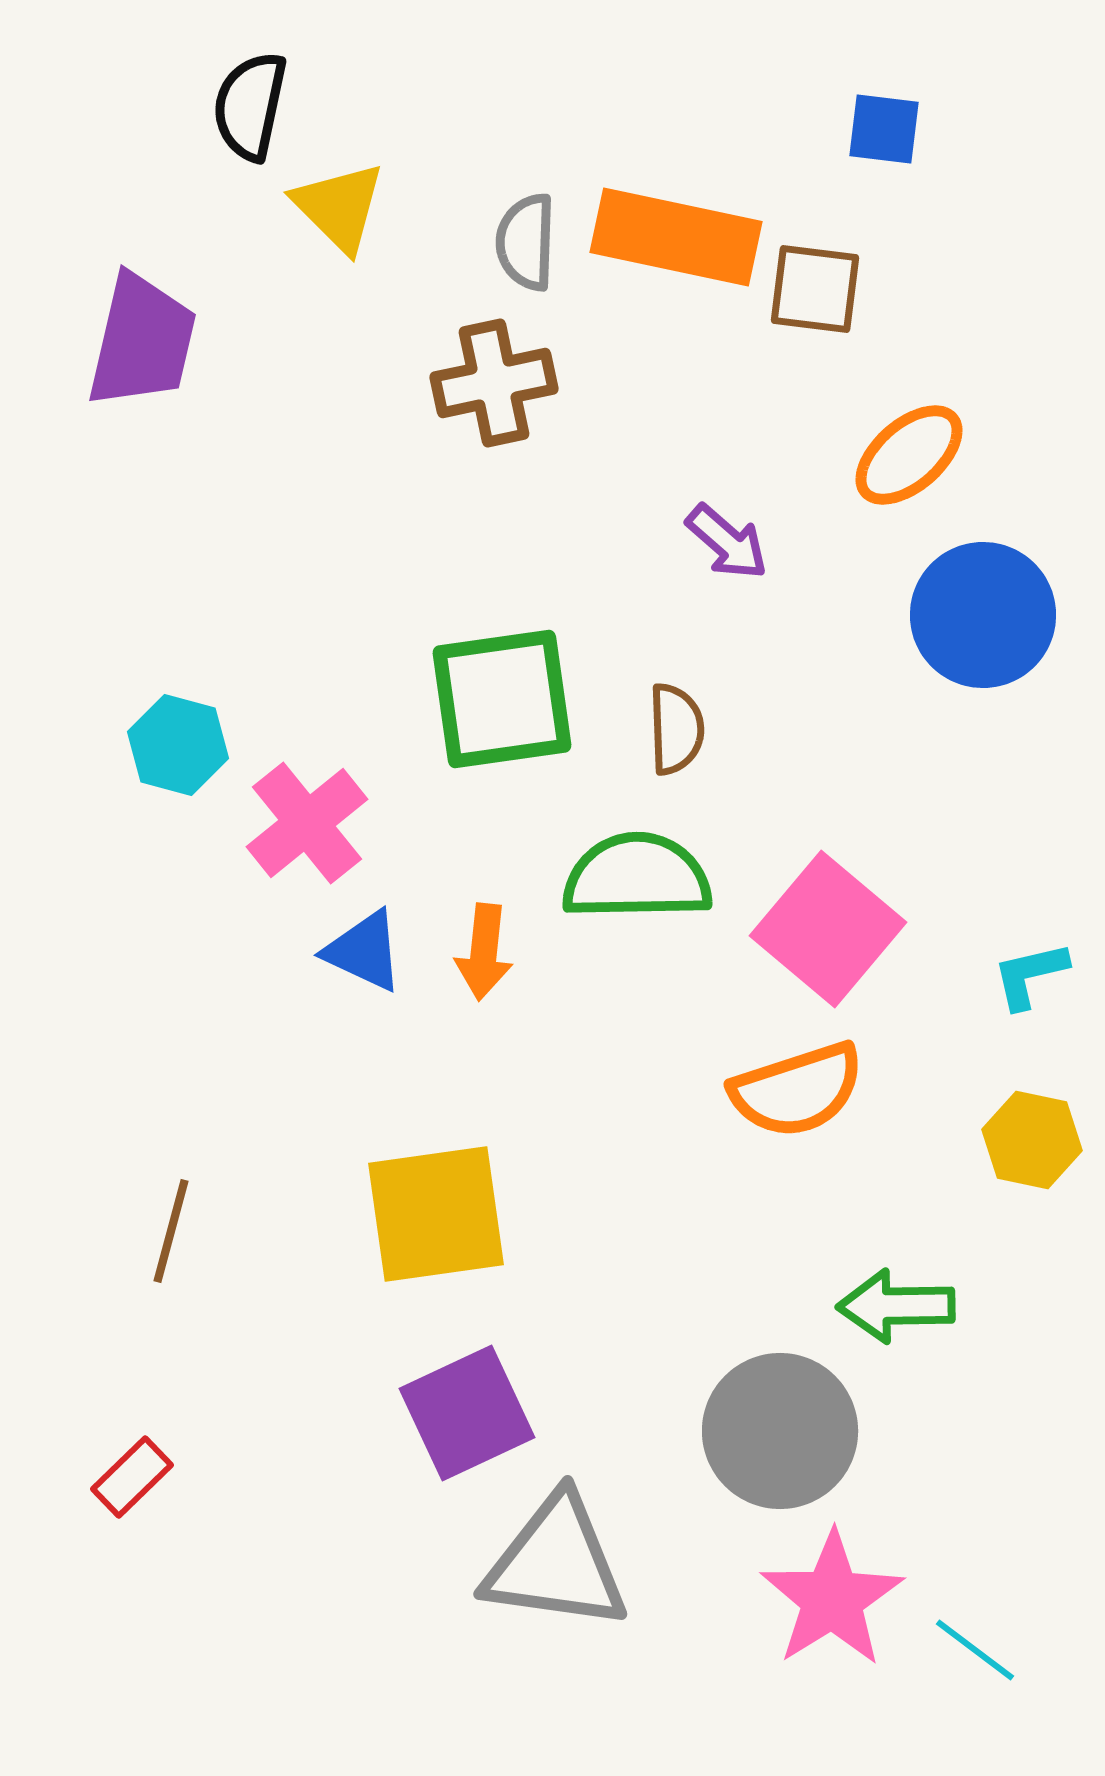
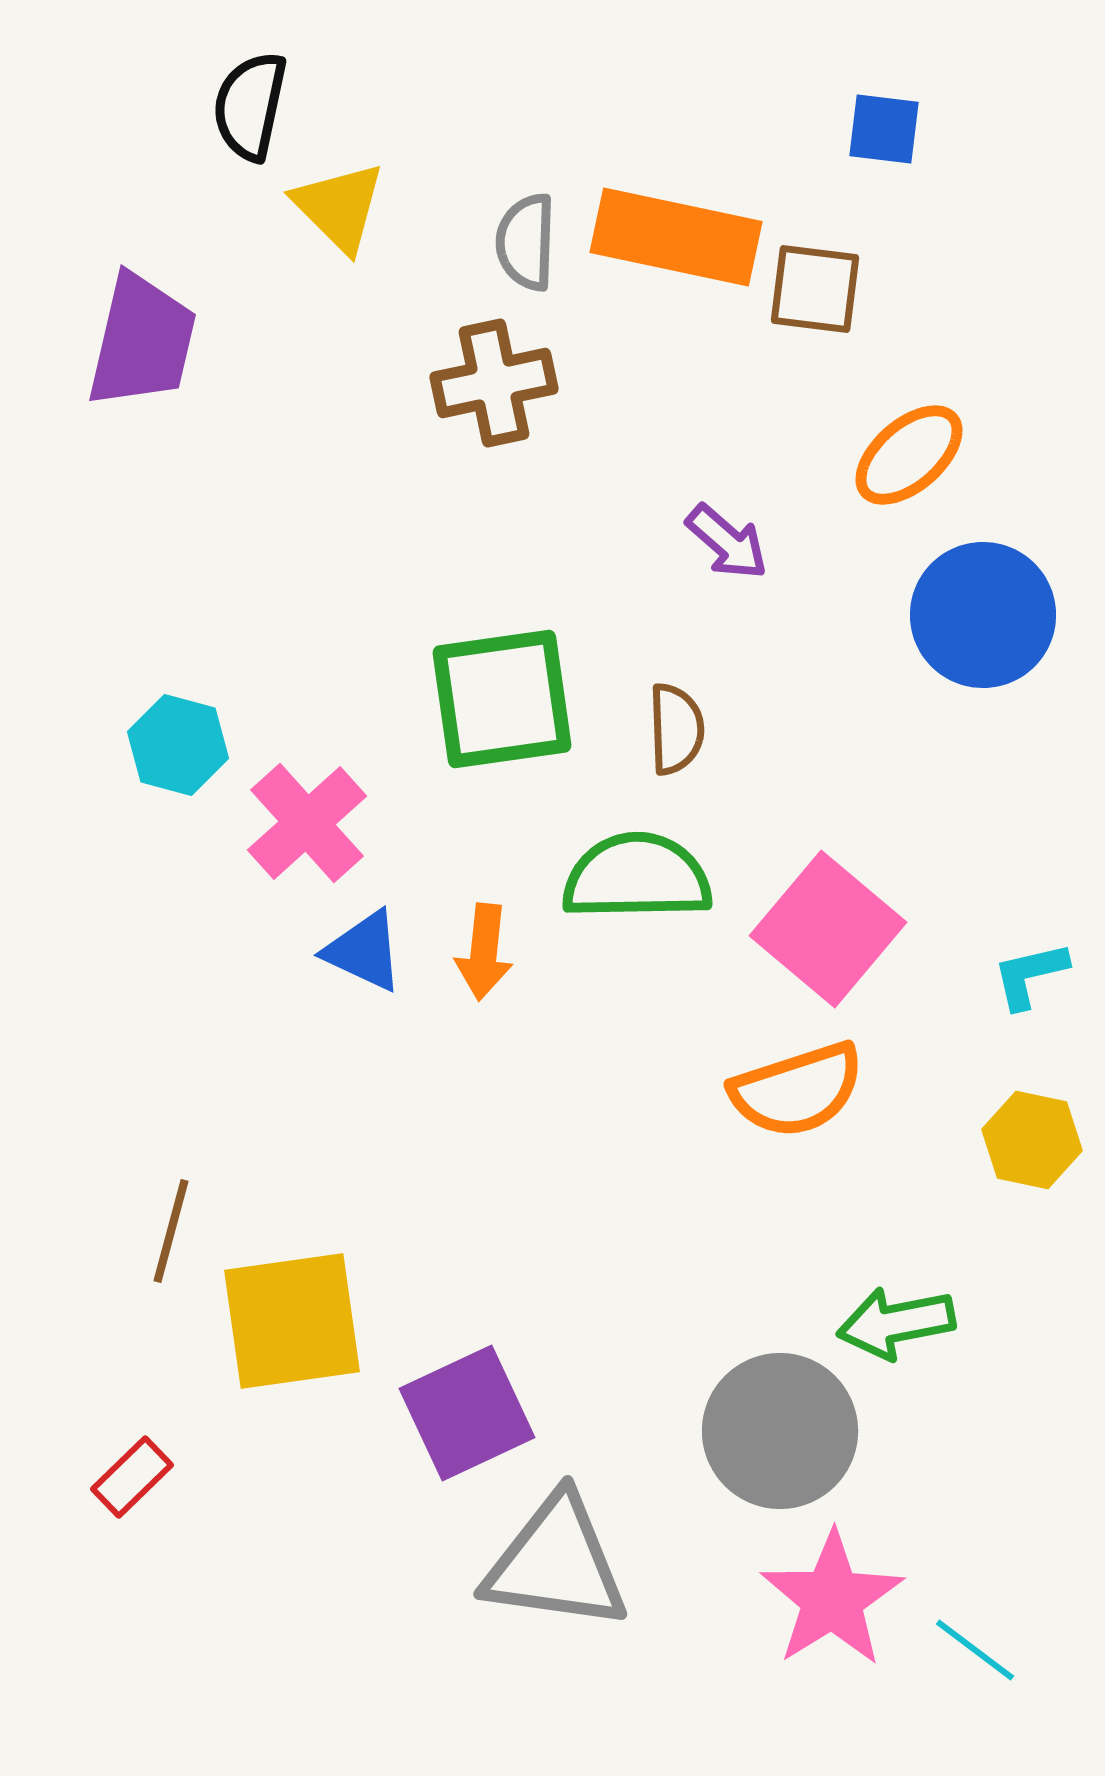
pink cross: rotated 3 degrees counterclockwise
yellow square: moved 144 px left, 107 px down
green arrow: moved 17 px down; rotated 10 degrees counterclockwise
